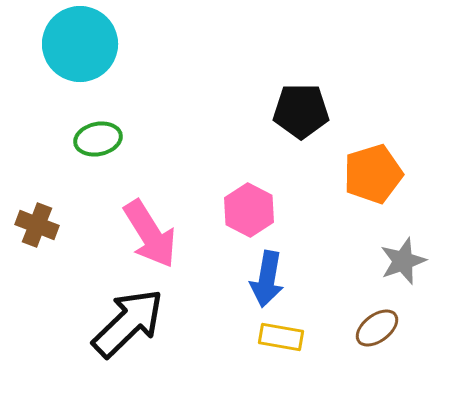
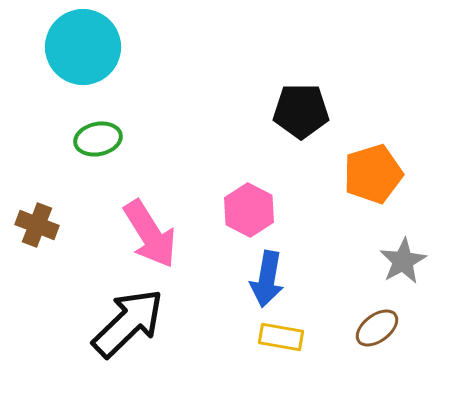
cyan circle: moved 3 px right, 3 px down
gray star: rotated 9 degrees counterclockwise
